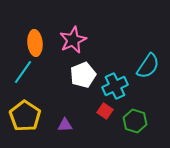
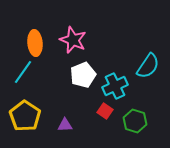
pink star: rotated 24 degrees counterclockwise
